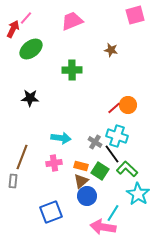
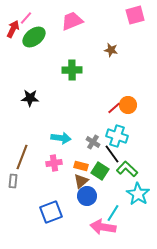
green ellipse: moved 3 px right, 12 px up
gray cross: moved 2 px left
